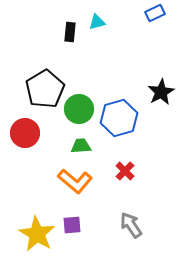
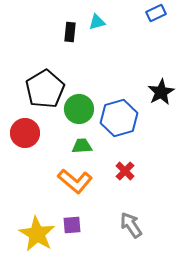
blue rectangle: moved 1 px right
green trapezoid: moved 1 px right
